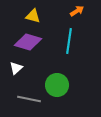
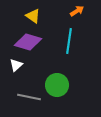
yellow triangle: rotated 21 degrees clockwise
white triangle: moved 3 px up
gray line: moved 2 px up
